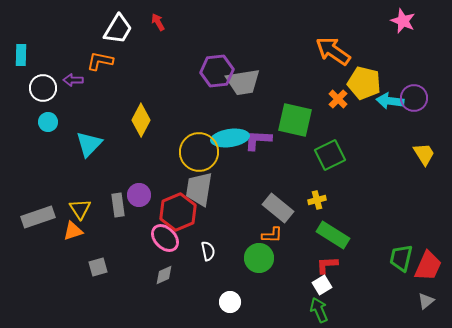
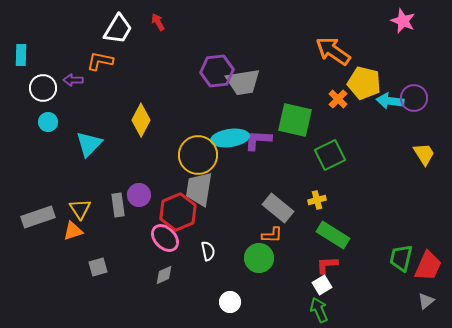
yellow circle at (199, 152): moved 1 px left, 3 px down
